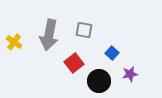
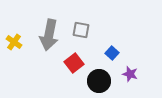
gray square: moved 3 px left
purple star: rotated 28 degrees clockwise
